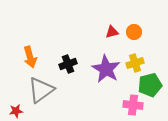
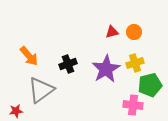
orange arrow: moved 1 px left, 1 px up; rotated 25 degrees counterclockwise
purple star: rotated 12 degrees clockwise
